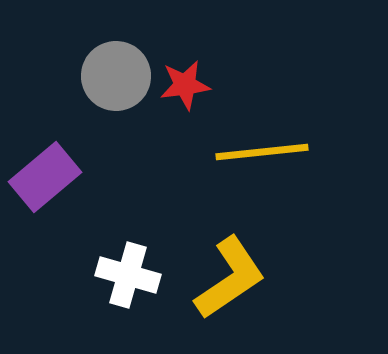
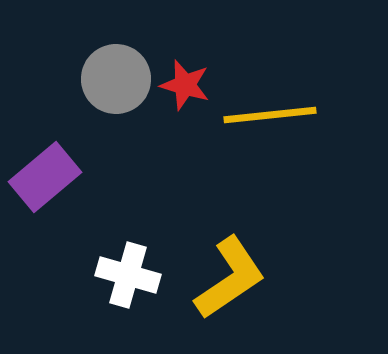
gray circle: moved 3 px down
red star: rotated 24 degrees clockwise
yellow line: moved 8 px right, 37 px up
